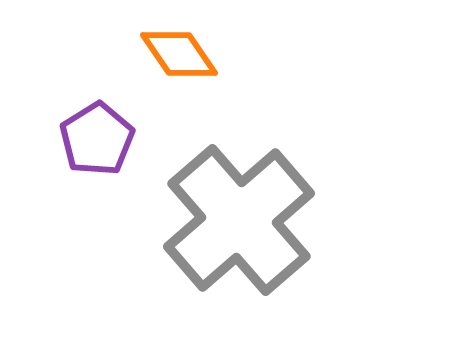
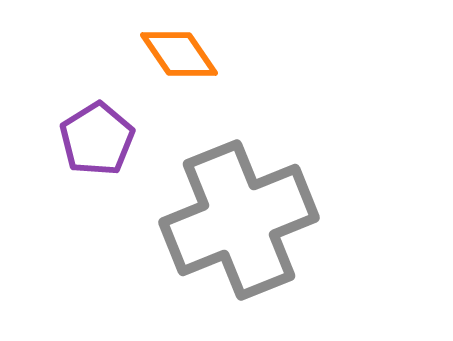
gray cross: rotated 19 degrees clockwise
